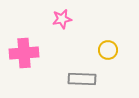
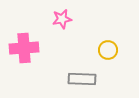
pink cross: moved 5 px up
